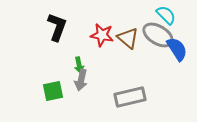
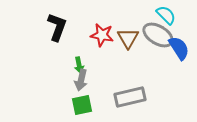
brown triangle: rotated 20 degrees clockwise
blue semicircle: moved 2 px right, 1 px up
green square: moved 29 px right, 14 px down
